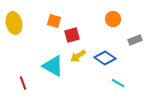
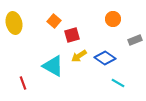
orange square: rotated 24 degrees clockwise
yellow arrow: moved 1 px right
